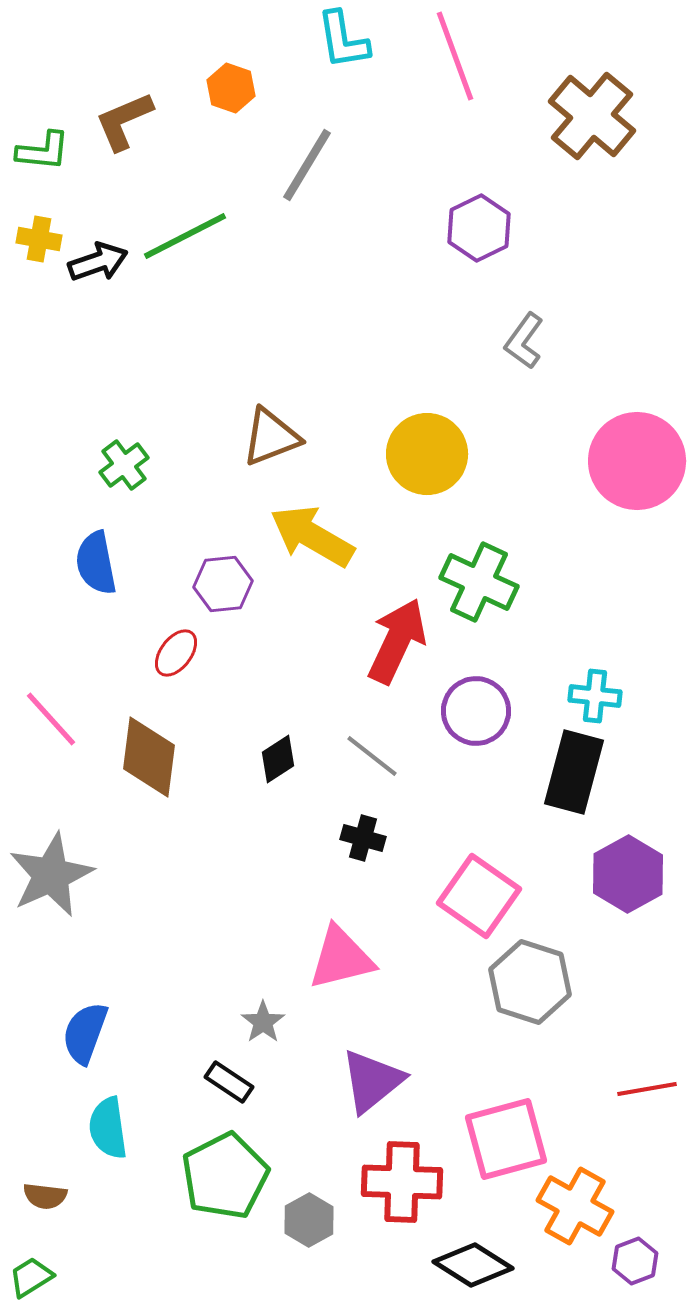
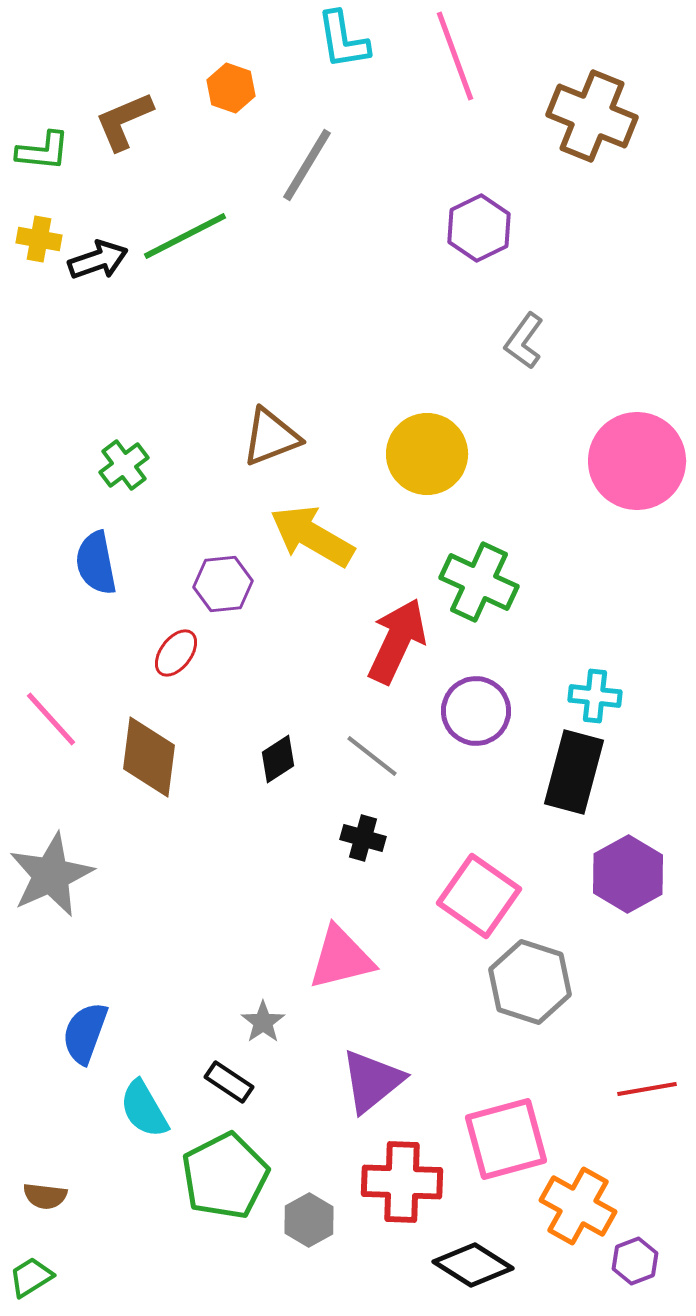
brown cross at (592, 116): rotated 18 degrees counterclockwise
black arrow at (98, 262): moved 2 px up
cyan semicircle at (108, 1128): moved 36 px right, 19 px up; rotated 22 degrees counterclockwise
orange cross at (575, 1206): moved 3 px right
